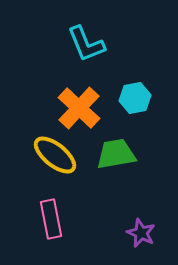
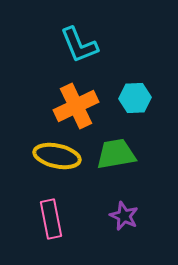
cyan L-shape: moved 7 px left, 1 px down
cyan hexagon: rotated 8 degrees clockwise
orange cross: moved 3 px left, 2 px up; rotated 21 degrees clockwise
yellow ellipse: moved 2 px right, 1 px down; rotated 27 degrees counterclockwise
purple star: moved 17 px left, 17 px up
